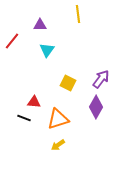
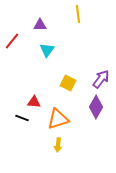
black line: moved 2 px left
yellow arrow: rotated 48 degrees counterclockwise
